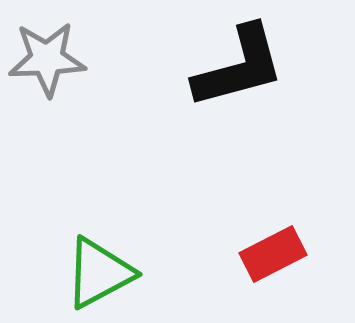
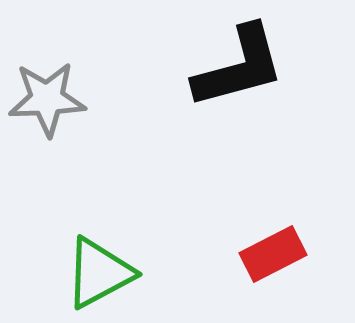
gray star: moved 40 px down
